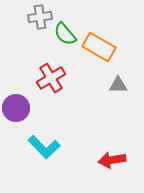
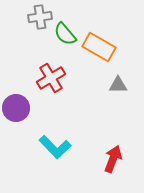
cyan L-shape: moved 11 px right
red arrow: moved 1 px right, 1 px up; rotated 120 degrees clockwise
